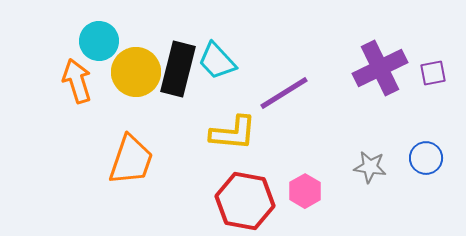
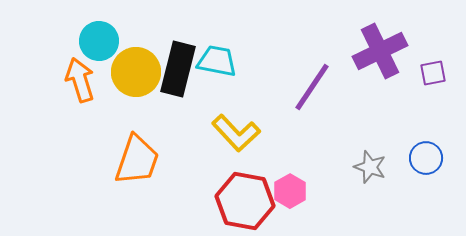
cyan trapezoid: rotated 144 degrees clockwise
purple cross: moved 17 px up
orange arrow: moved 3 px right, 1 px up
purple line: moved 28 px right, 6 px up; rotated 24 degrees counterclockwise
yellow L-shape: moved 3 px right; rotated 42 degrees clockwise
orange trapezoid: moved 6 px right
gray star: rotated 12 degrees clockwise
pink hexagon: moved 15 px left
